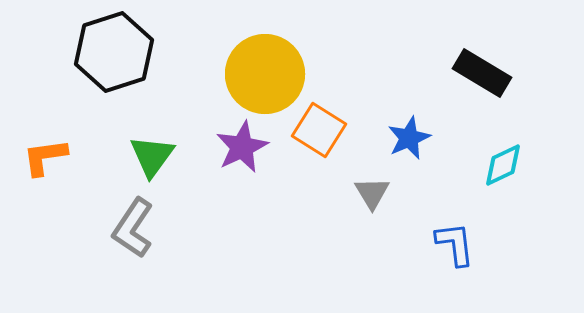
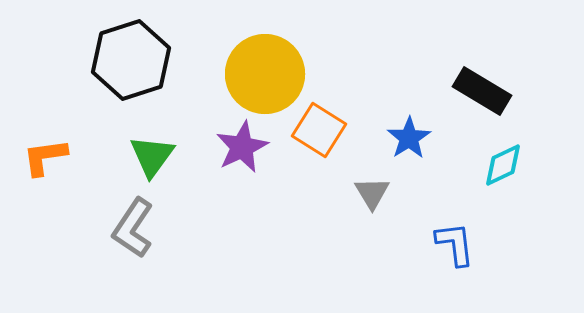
black hexagon: moved 17 px right, 8 px down
black rectangle: moved 18 px down
blue star: rotated 9 degrees counterclockwise
